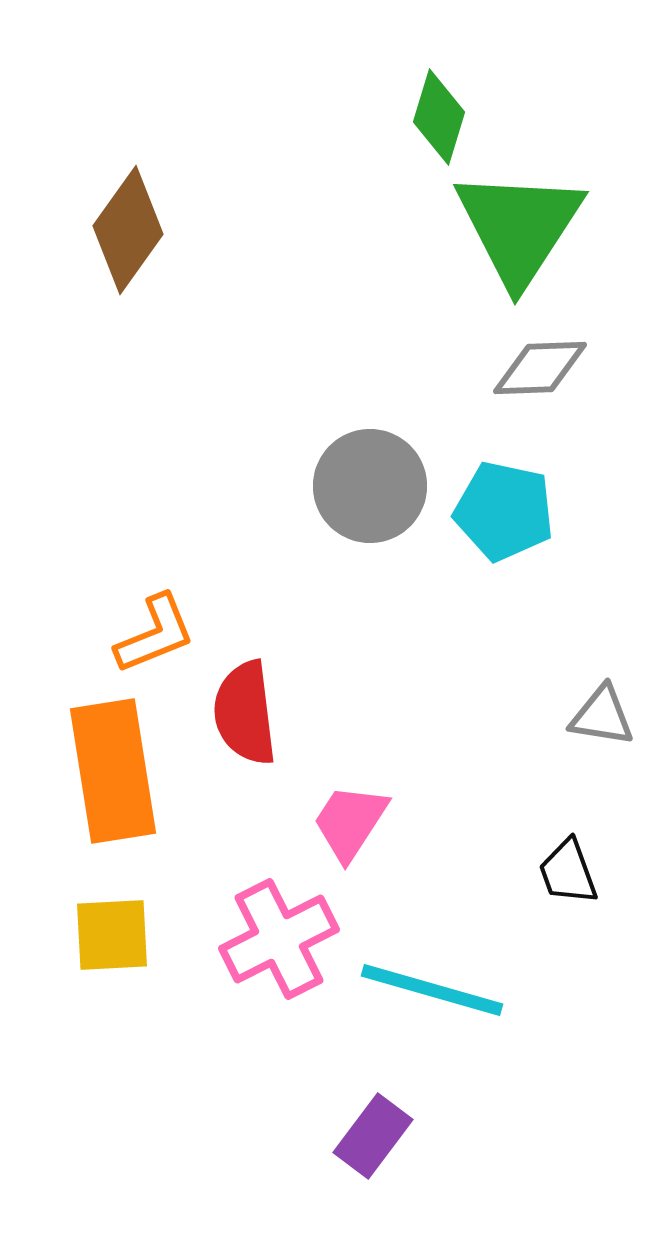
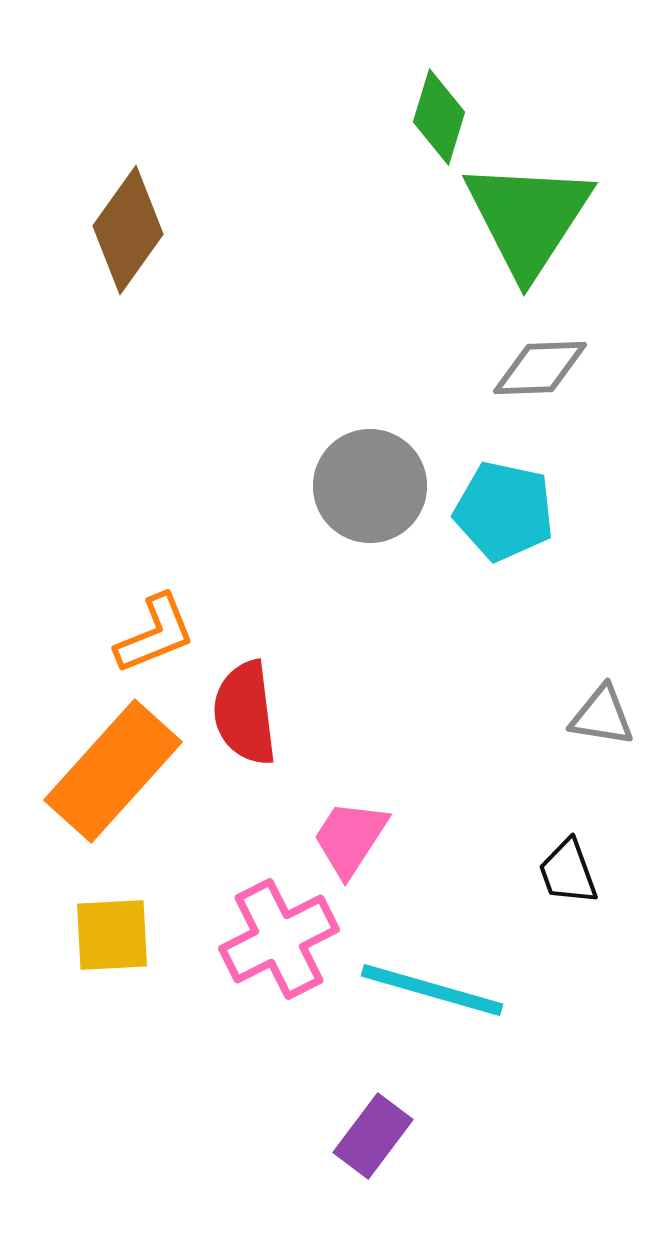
green triangle: moved 9 px right, 9 px up
orange rectangle: rotated 51 degrees clockwise
pink trapezoid: moved 16 px down
